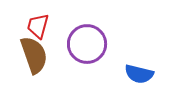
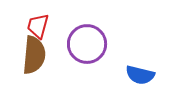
brown semicircle: rotated 24 degrees clockwise
blue semicircle: moved 1 px right, 1 px down
